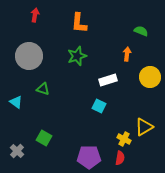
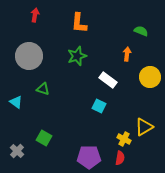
white rectangle: rotated 54 degrees clockwise
